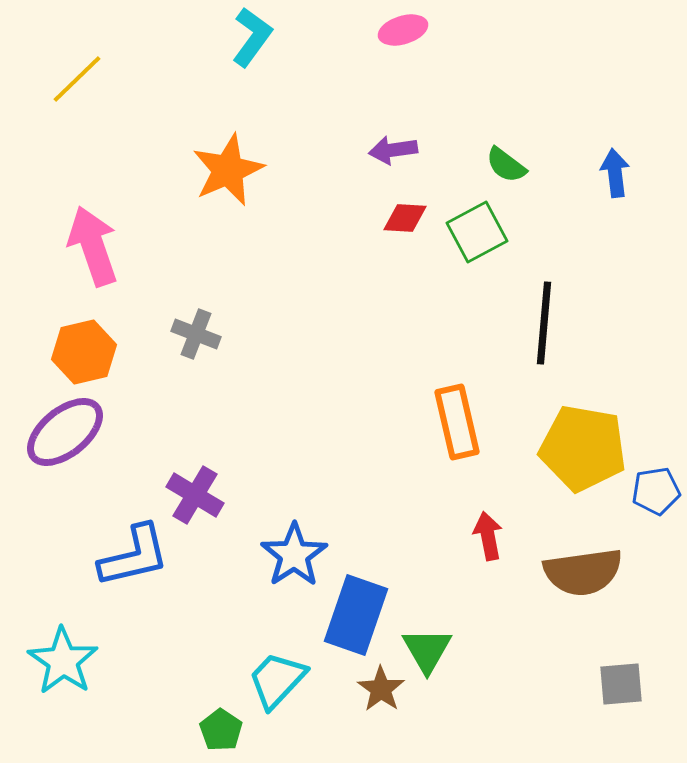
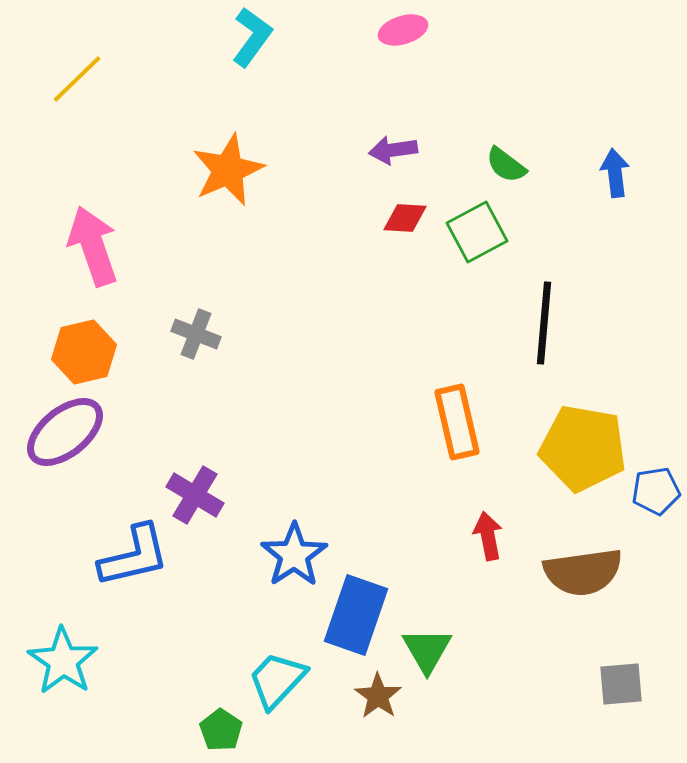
brown star: moved 3 px left, 7 px down
